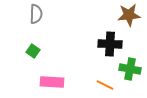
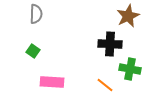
brown star: moved 1 px left, 1 px down; rotated 20 degrees counterclockwise
orange line: rotated 12 degrees clockwise
